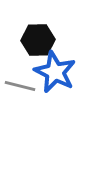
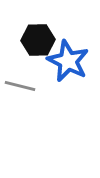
blue star: moved 13 px right, 11 px up
